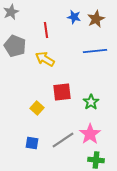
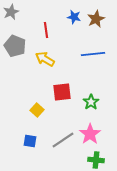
blue line: moved 2 px left, 3 px down
yellow square: moved 2 px down
blue square: moved 2 px left, 2 px up
